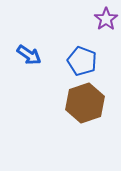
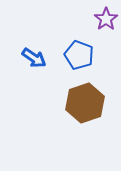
blue arrow: moved 5 px right, 3 px down
blue pentagon: moved 3 px left, 6 px up
